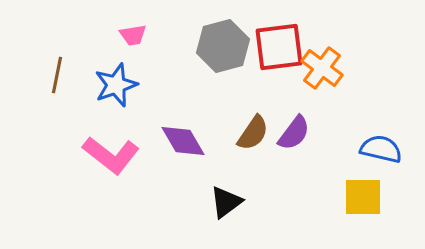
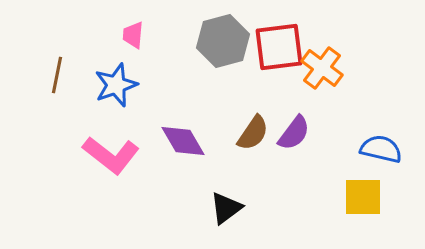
pink trapezoid: rotated 104 degrees clockwise
gray hexagon: moved 5 px up
black triangle: moved 6 px down
